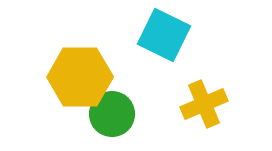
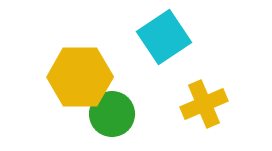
cyan square: moved 2 px down; rotated 30 degrees clockwise
